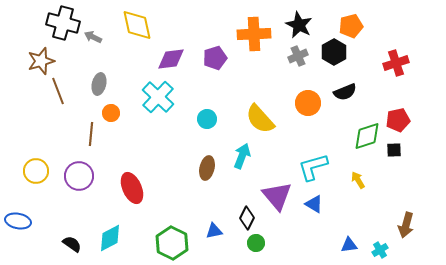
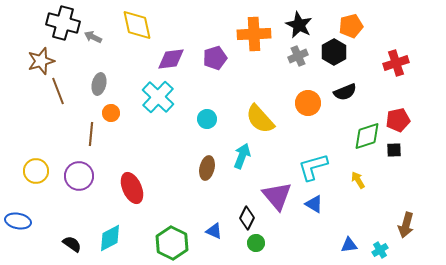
blue triangle at (214, 231): rotated 36 degrees clockwise
